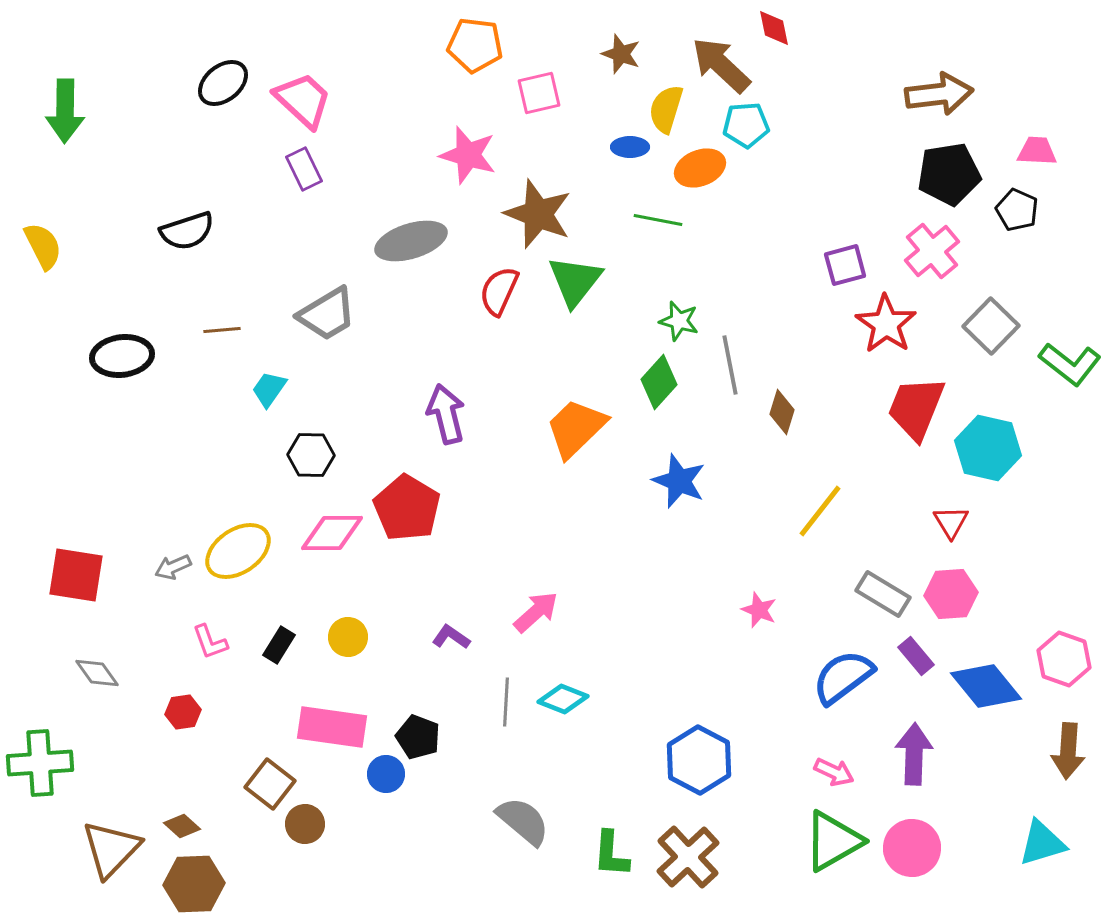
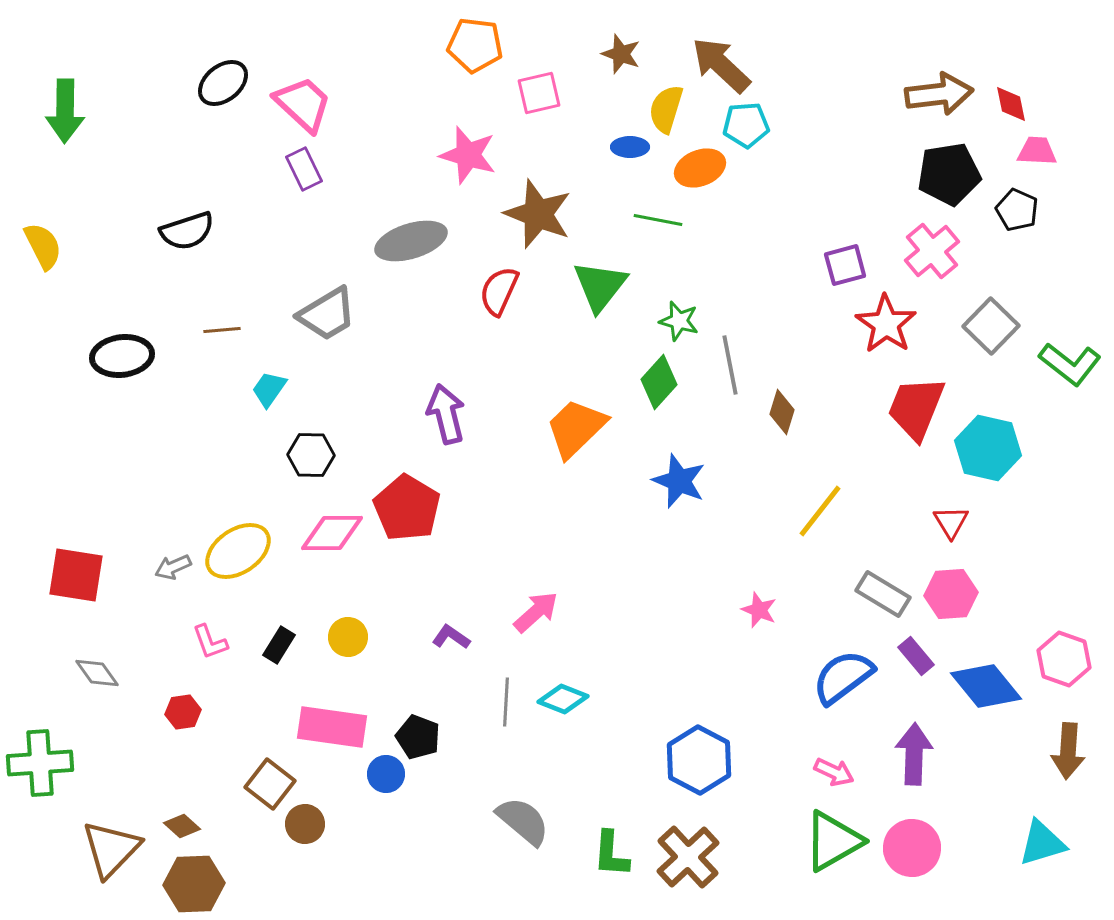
red diamond at (774, 28): moved 237 px right, 76 px down
pink trapezoid at (303, 100): moved 4 px down
green triangle at (575, 281): moved 25 px right, 5 px down
